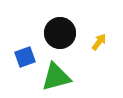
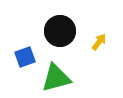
black circle: moved 2 px up
green triangle: moved 1 px down
